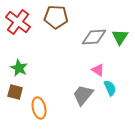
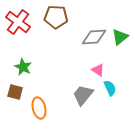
green triangle: rotated 18 degrees clockwise
green star: moved 4 px right, 1 px up
